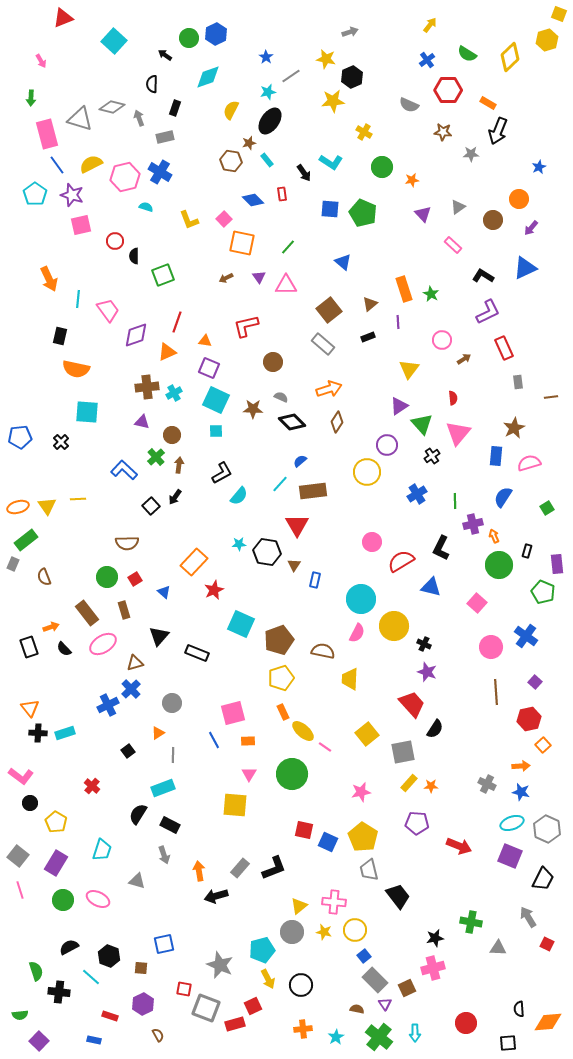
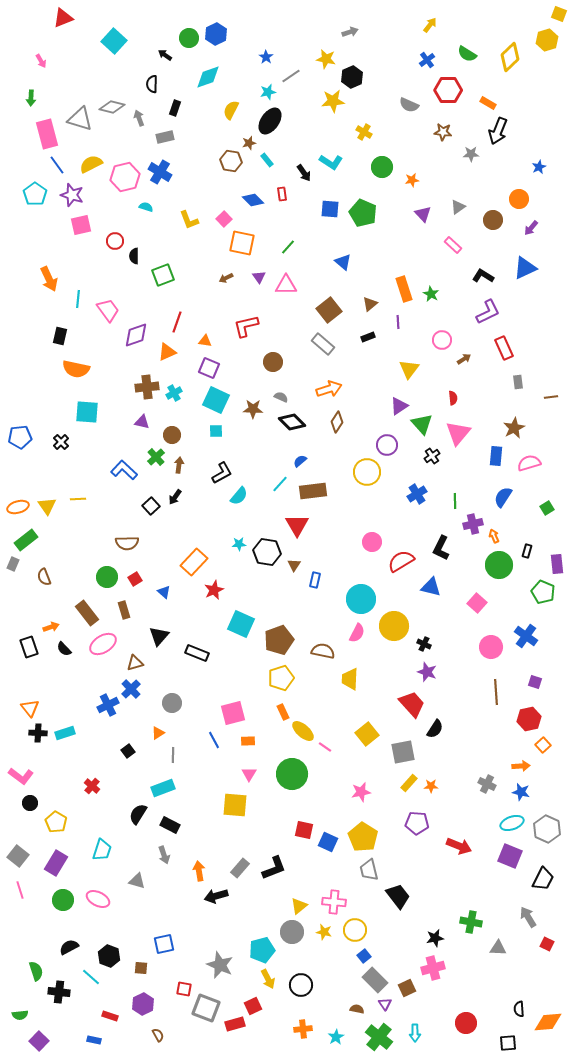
purple square at (535, 682): rotated 24 degrees counterclockwise
